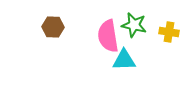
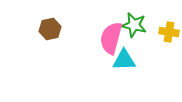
brown hexagon: moved 3 px left, 2 px down; rotated 15 degrees counterclockwise
pink semicircle: moved 3 px right, 2 px down; rotated 24 degrees clockwise
